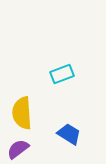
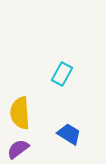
cyan rectangle: rotated 40 degrees counterclockwise
yellow semicircle: moved 2 px left
